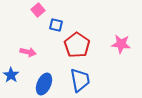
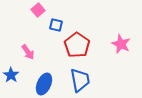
pink star: rotated 18 degrees clockwise
pink arrow: rotated 42 degrees clockwise
